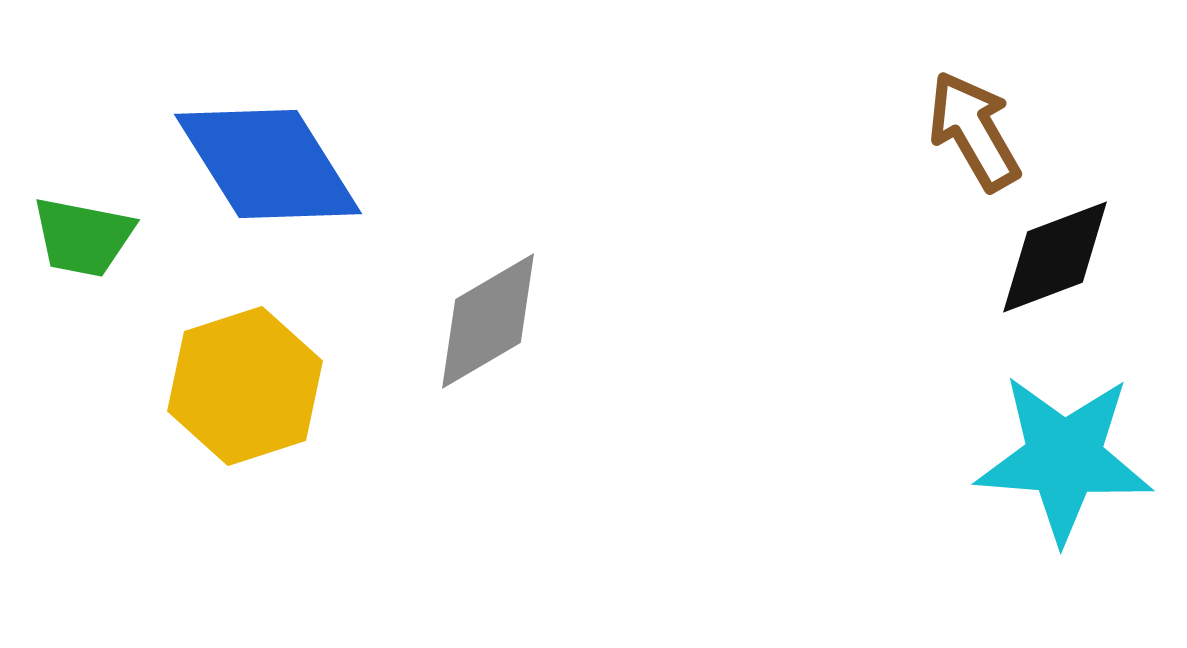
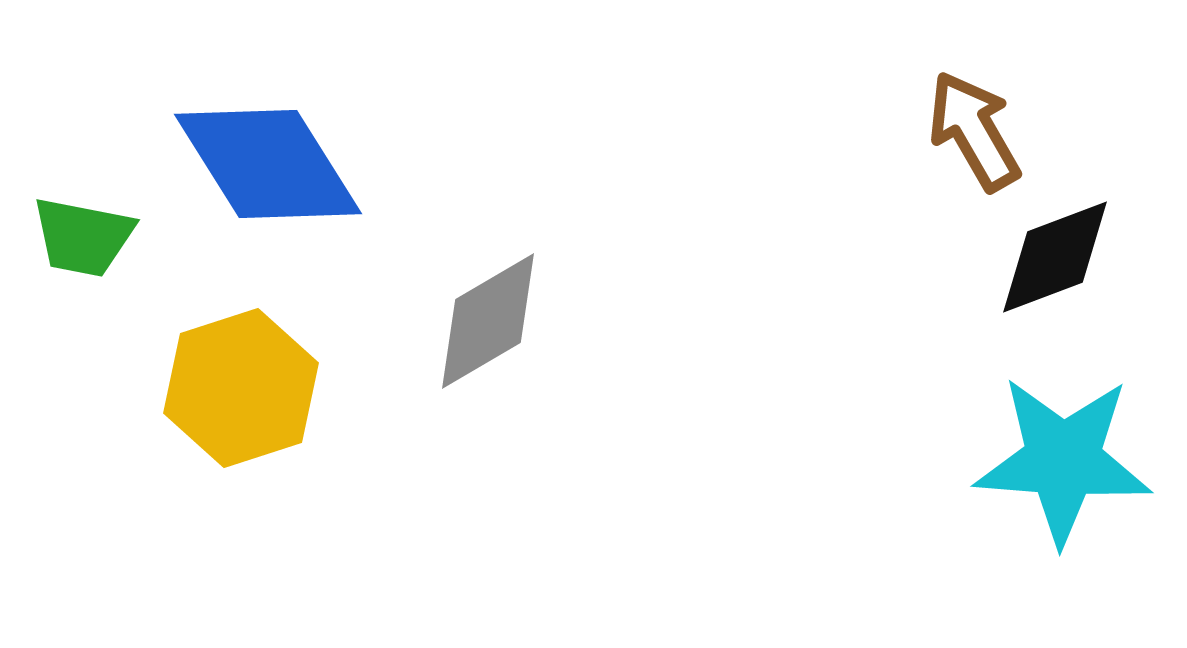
yellow hexagon: moved 4 px left, 2 px down
cyan star: moved 1 px left, 2 px down
